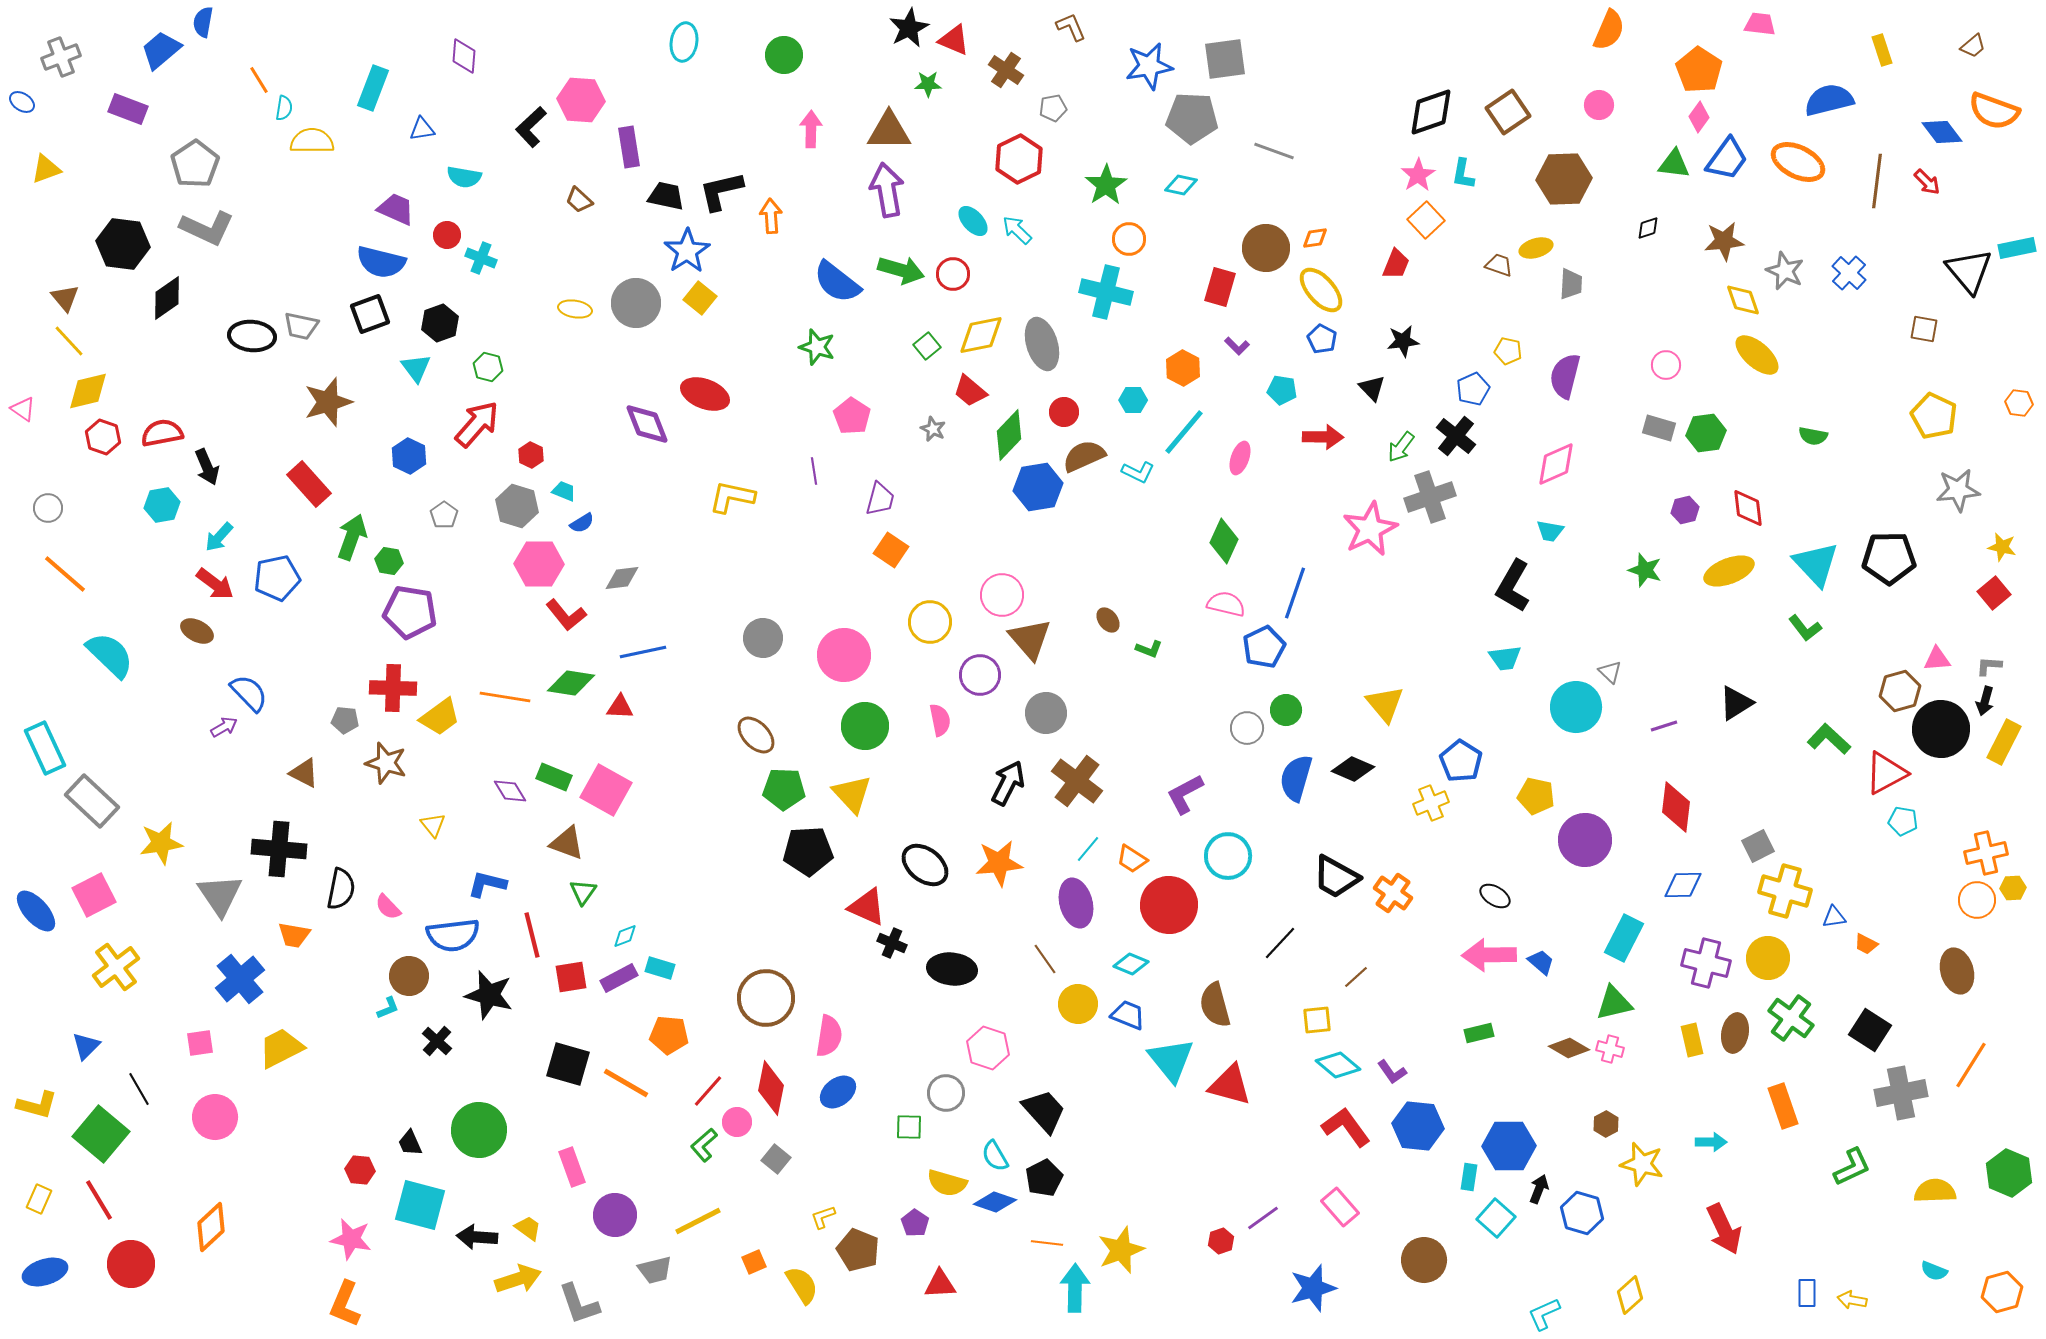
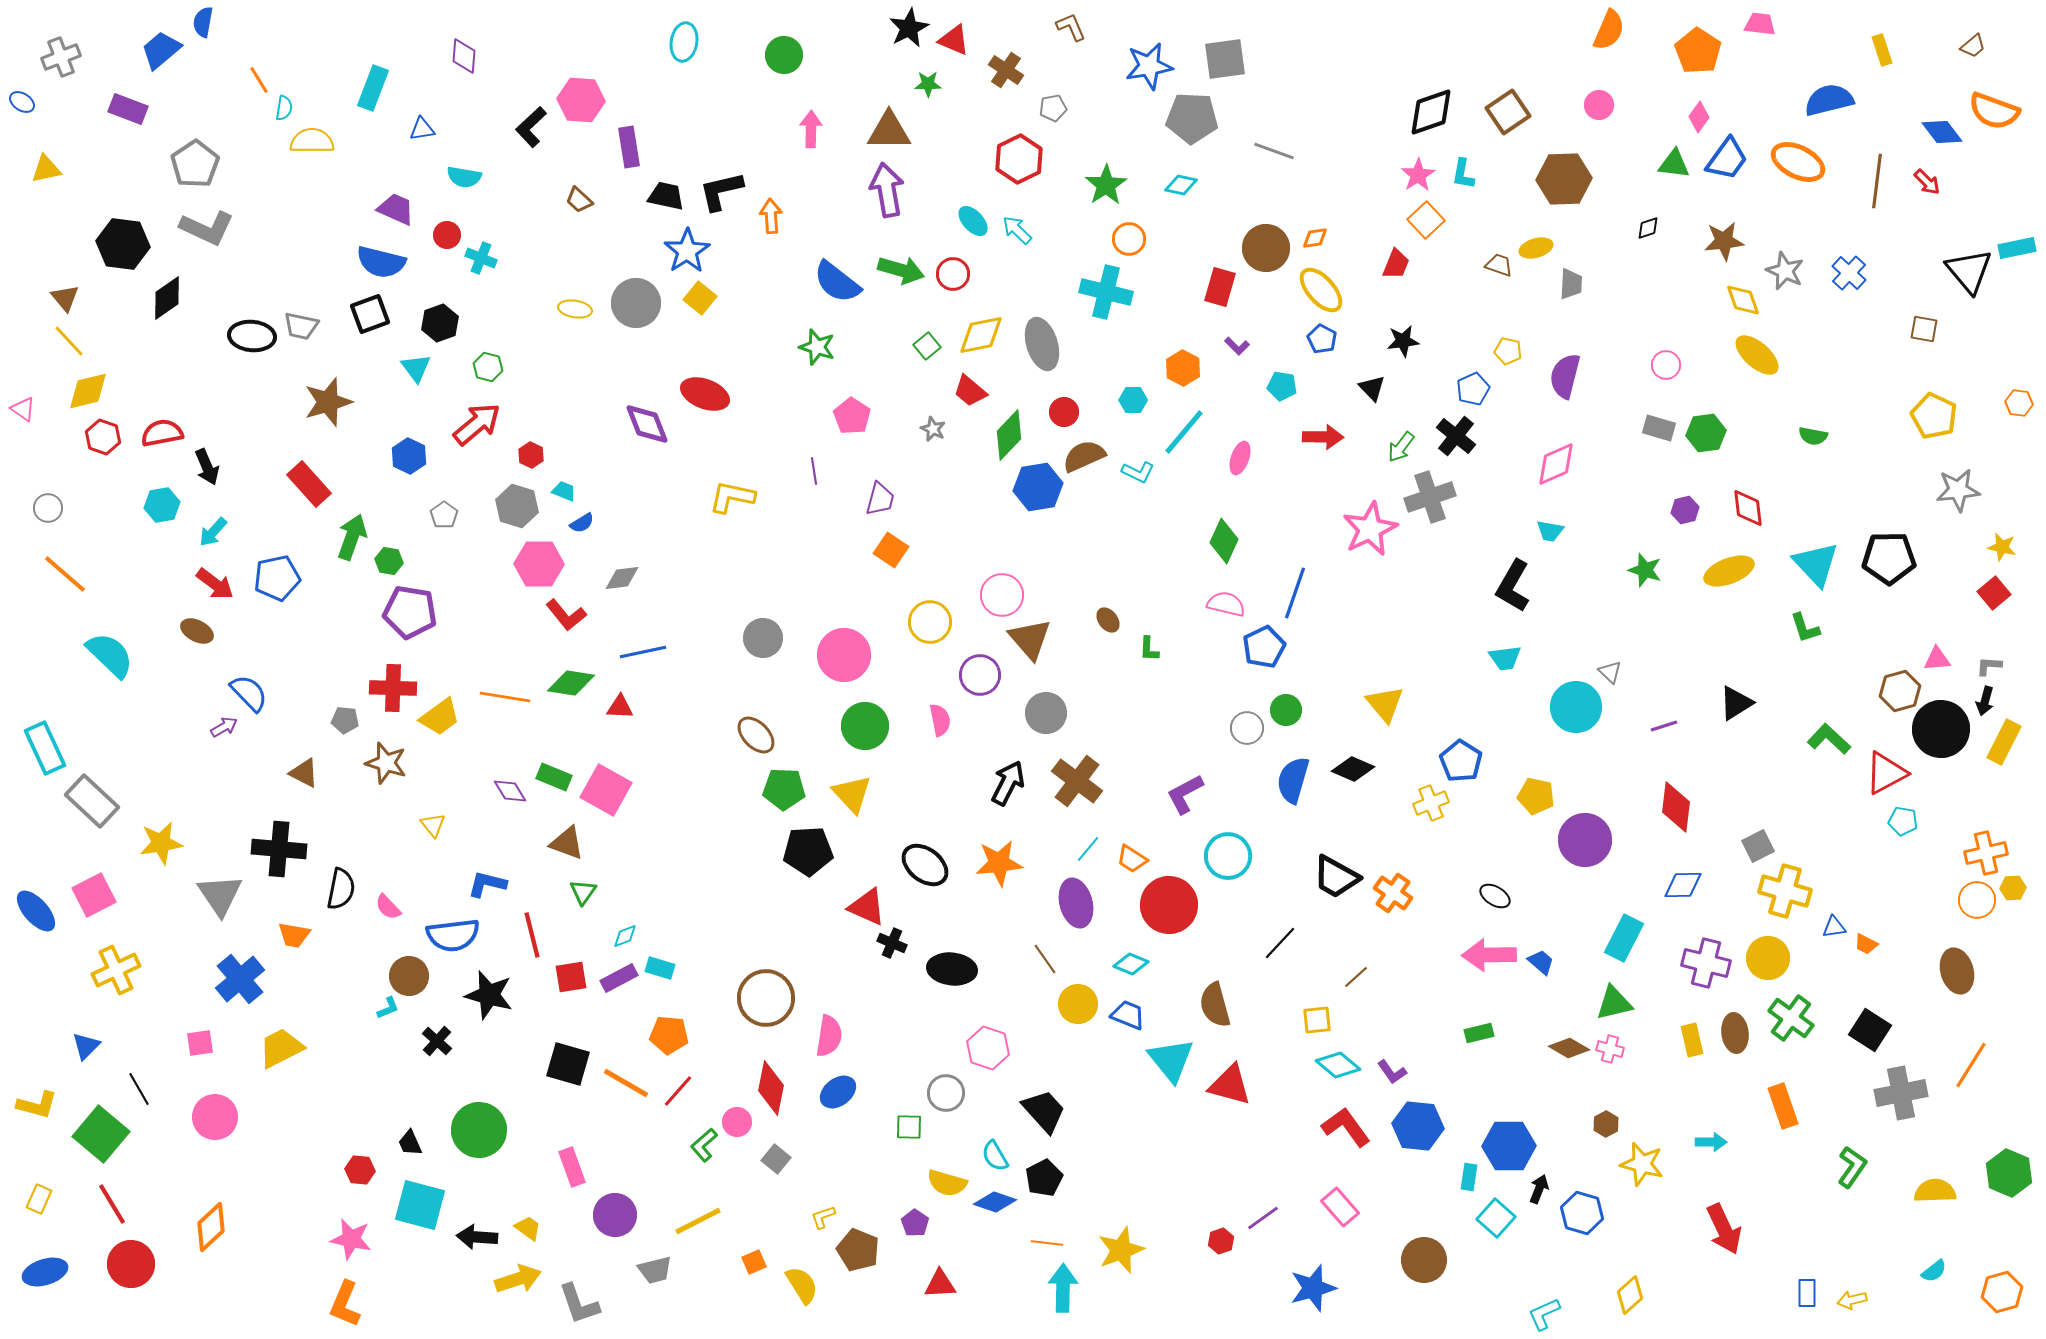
orange pentagon at (1699, 70): moved 1 px left, 19 px up
yellow triangle at (46, 169): rotated 8 degrees clockwise
cyan pentagon at (1282, 390): moved 4 px up
red arrow at (477, 424): rotated 9 degrees clockwise
cyan arrow at (219, 537): moved 6 px left, 5 px up
green L-shape at (1805, 628): rotated 20 degrees clockwise
green L-shape at (1149, 649): rotated 72 degrees clockwise
blue semicircle at (1296, 778): moved 3 px left, 2 px down
blue triangle at (1834, 917): moved 10 px down
yellow cross at (116, 967): moved 3 px down; rotated 12 degrees clockwise
brown ellipse at (1735, 1033): rotated 18 degrees counterclockwise
red line at (708, 1091): moved 30 px left
green L-shape at (1852, 1167): rotated 30 degrees counterclockwise
red line at (99, 1200): moved 13 px right, 4 px down
cyan semicircle at (1934, 1271): rotated 60 degrees counterclockwise
cyan arrow at (1075, 1288): moved 12 px left
yellow arrow at (1852, 1300): rotated 24 degrees counterclockwise
